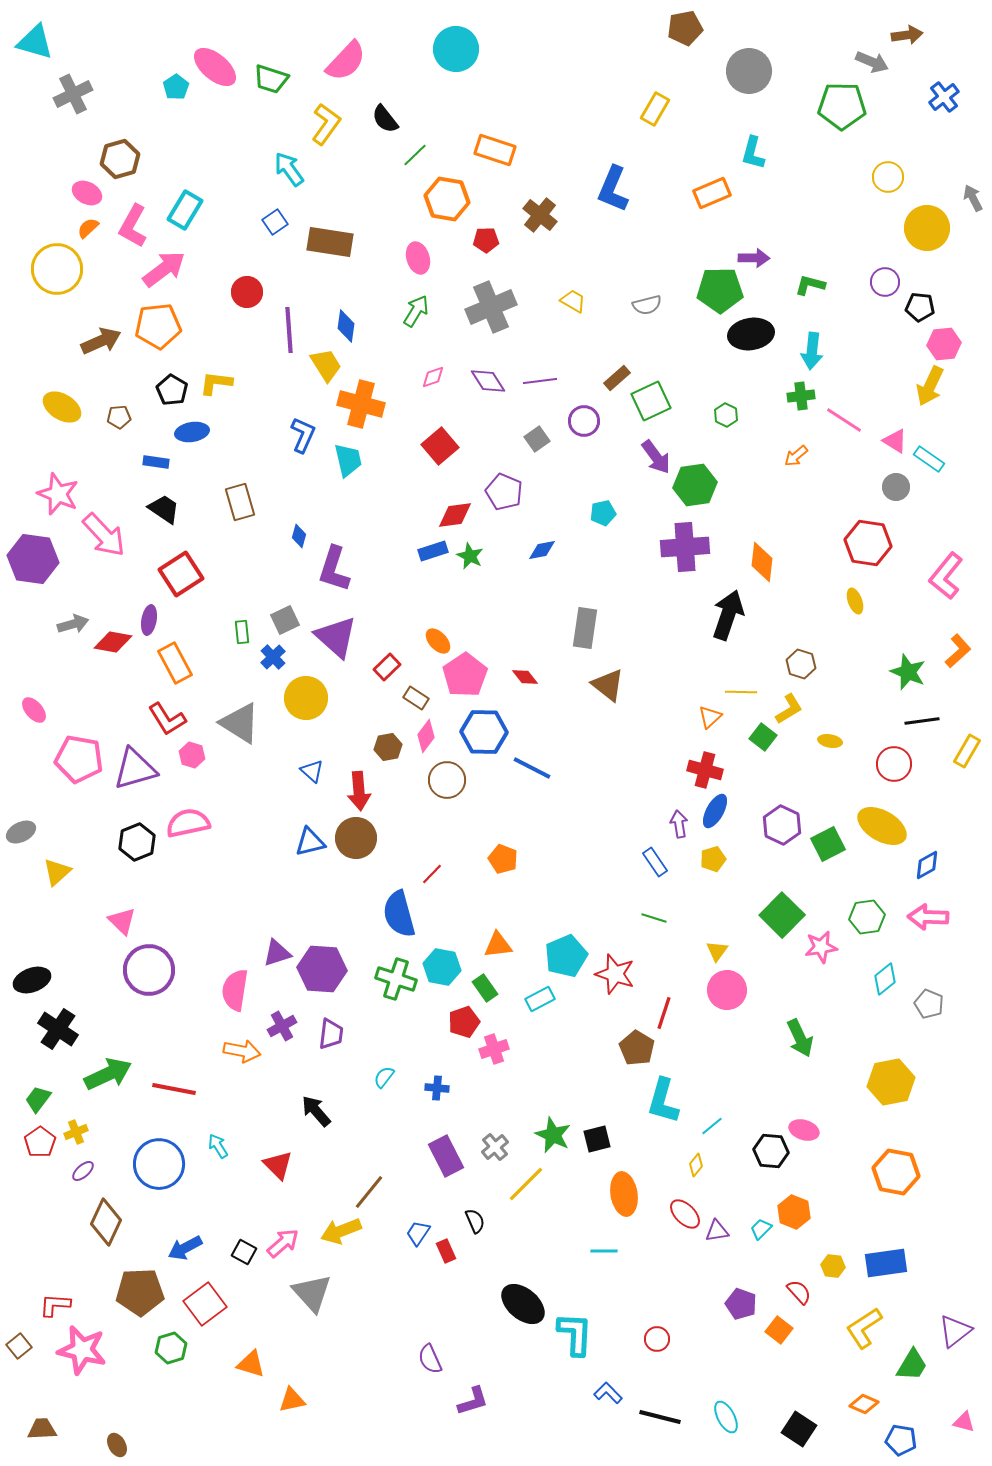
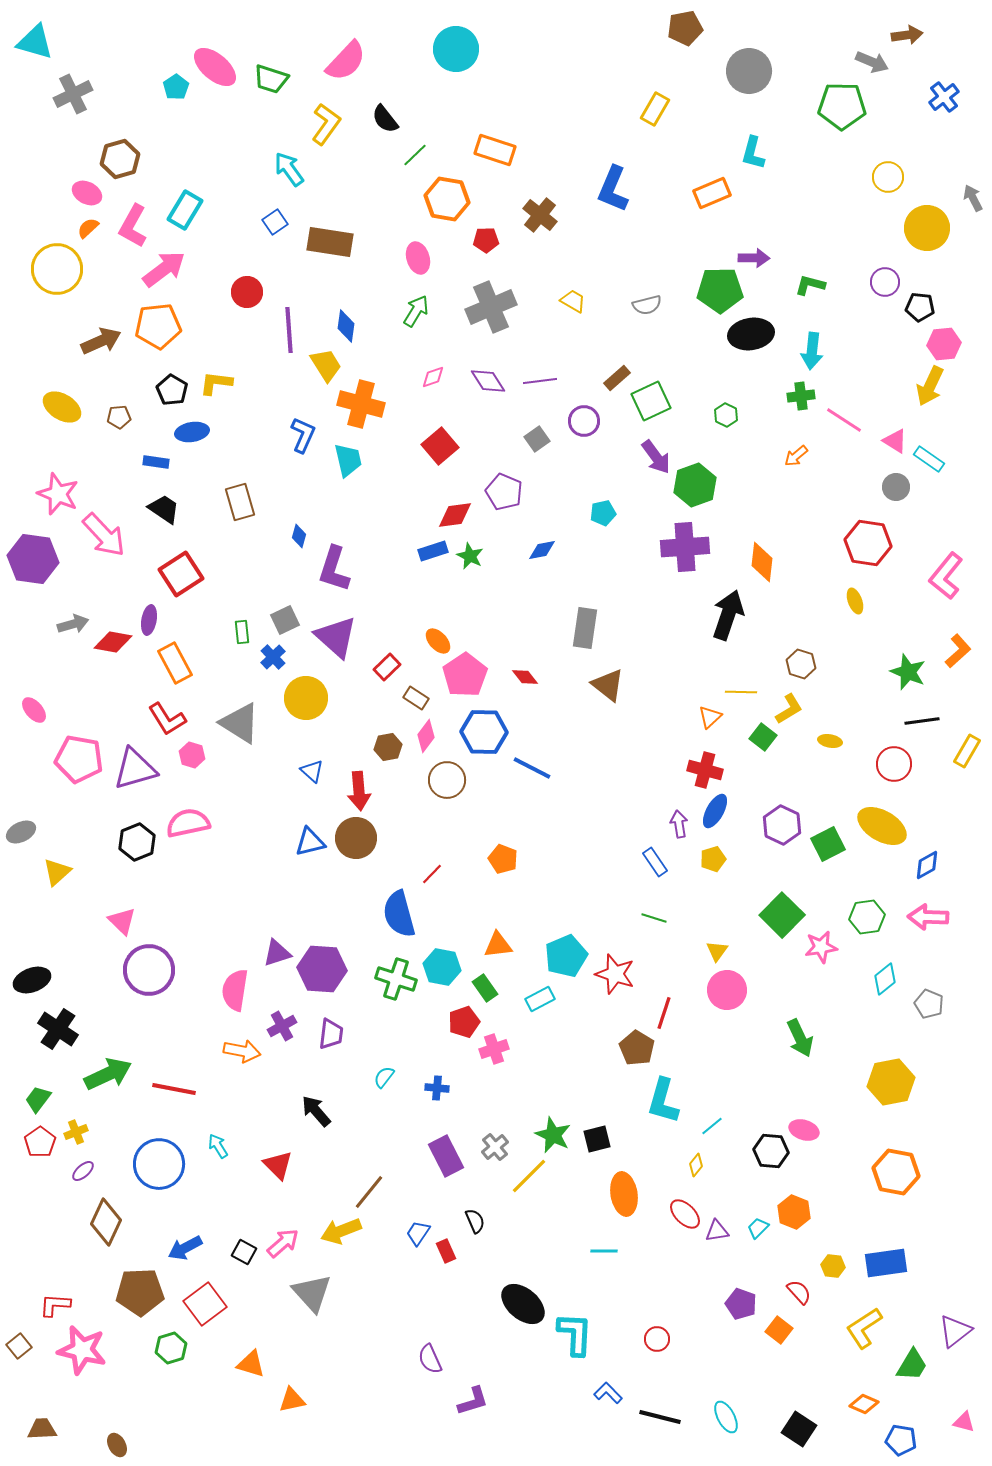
green hexagon at (695, 485): rotated 12 degrees counterclockwise
yellow line at (526, 1184): moved 3 px right, 8 px up
cyan trapezoid at (761, 1229): moved 3 px left, 1 px up
